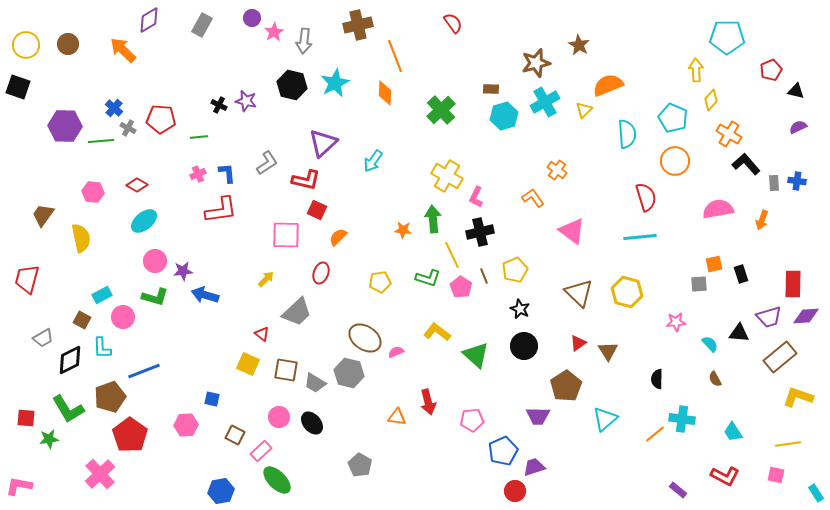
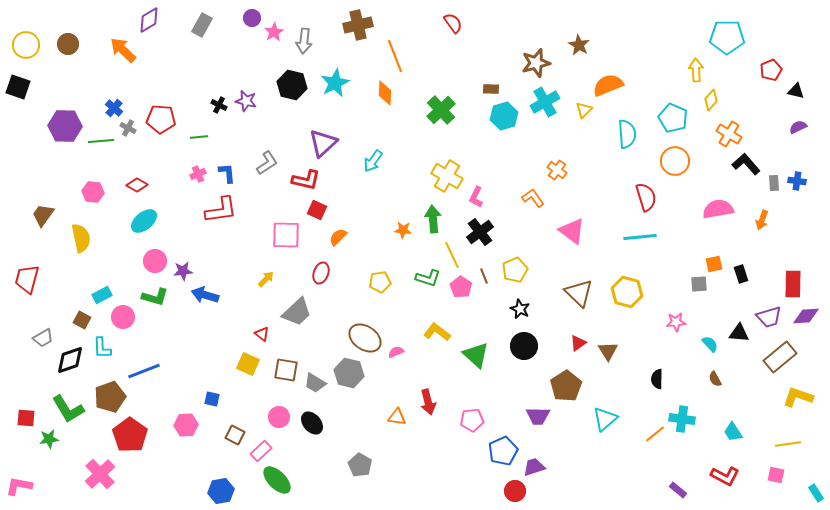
black cross at (480, 232): rotated 24 degrees counterclockwise
black diamond at (70, 360): rotated 8 degrees clockwise
